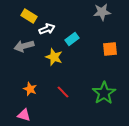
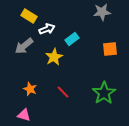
gray arrow: rotated 24 degrees counterclockwise
yellow star: rotated 24 degrees clockwise
